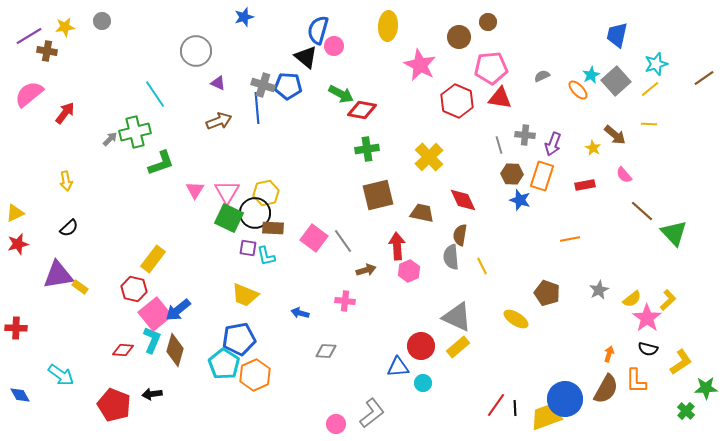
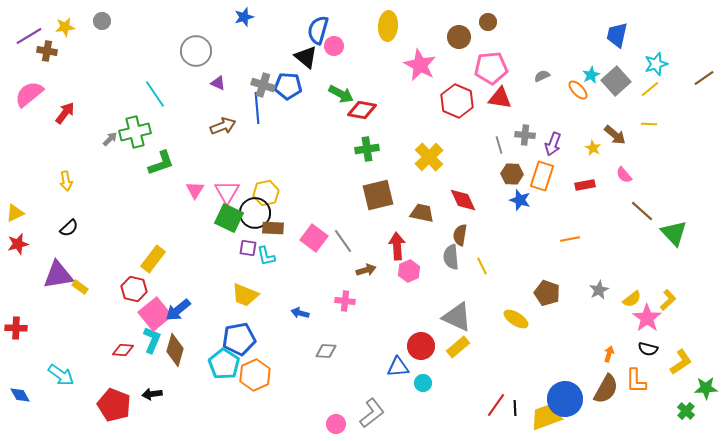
brown arrow at (219, 121): moved 4 px right, 5 px down
